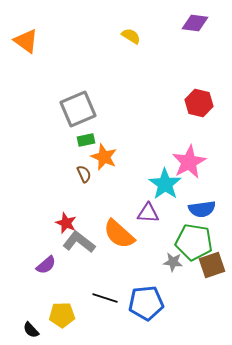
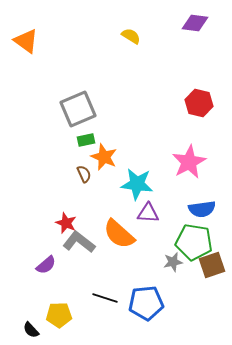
cyan star: moved 28 px left; rotated 28 degrees counterclockwise
gray star: rotated 18 degrees counterclockwise
yellow pentagon: moved 3 px left
